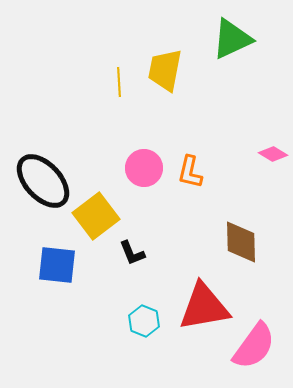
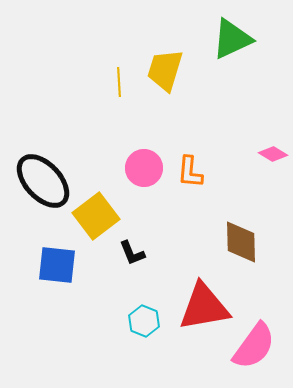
yellow trapezoid: rotated 6 degrees clockwise
orange L-shape: rotated 8 degrees counterclockwise
